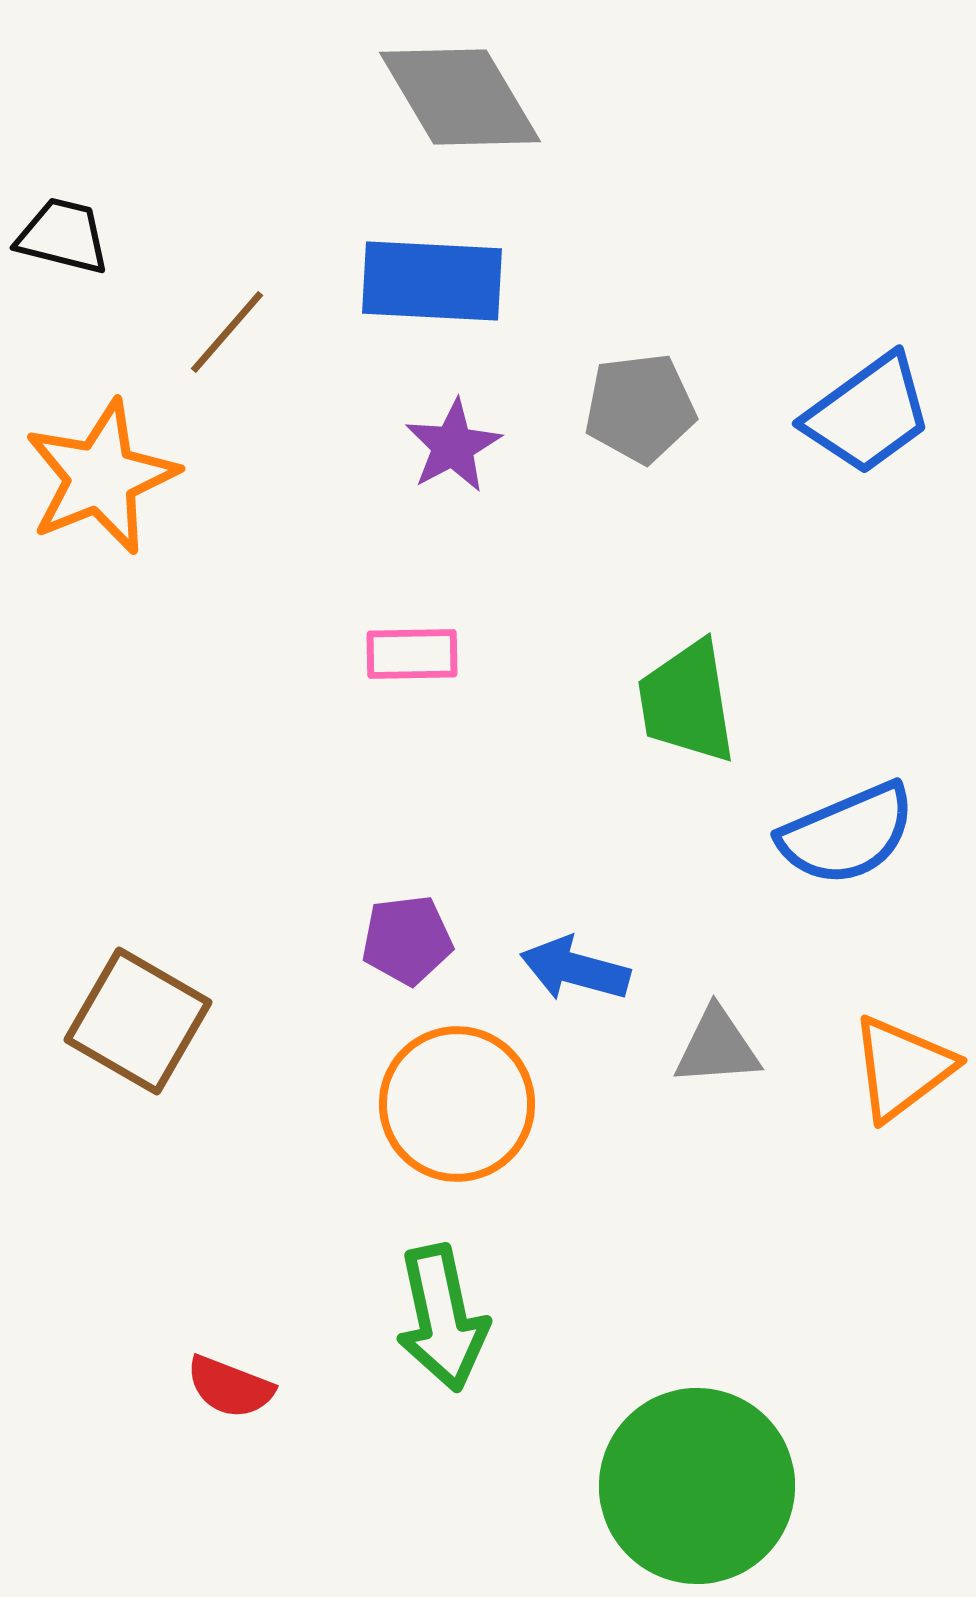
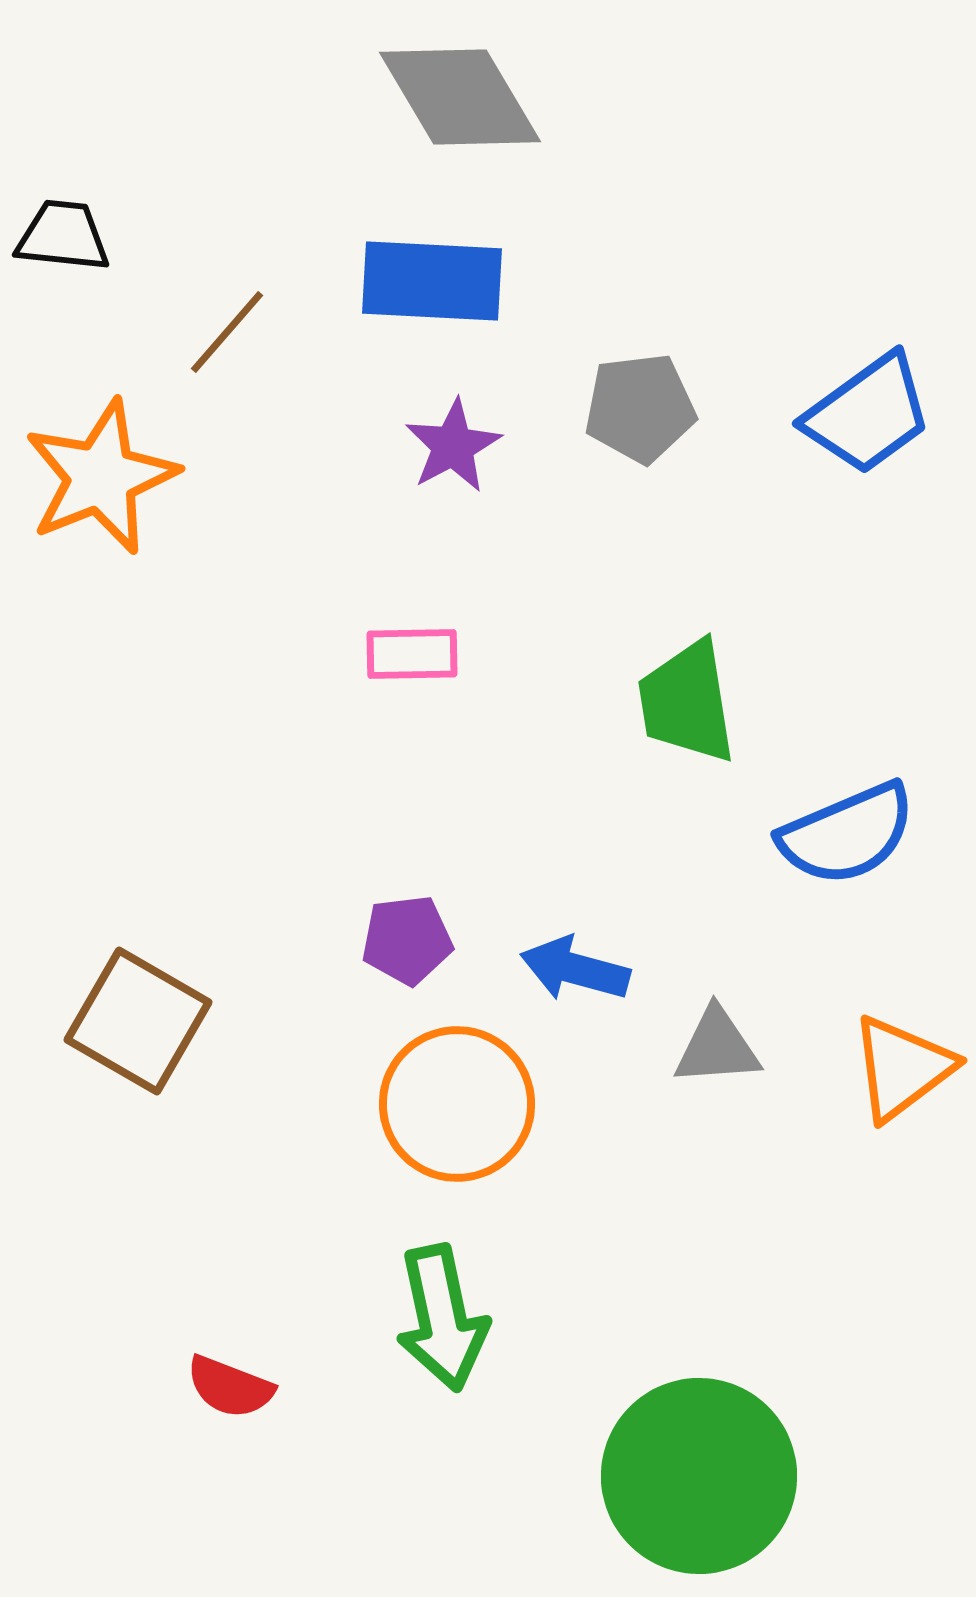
black trapezoid: rotated 8 degrees counterclockwise
green circle: moved 2 px right, 10 px up
